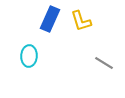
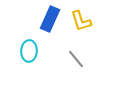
cyan ellipse: moved 5 px up
gray line: moved 28 px left, 4 px up; rotated 18 degrees clockwise
